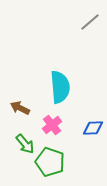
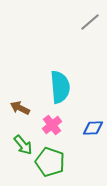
green arrow: moved 2 px left, 1 px down
